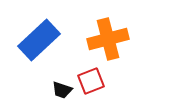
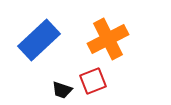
orange cross: rotated 12 degrees counterclockwise
red square: moved 2 px right
